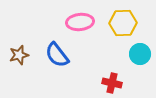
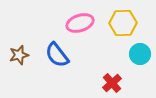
pink ellipse: moved 1 px down; rotated 12 degrees counterclockwise
red cross: rotated 36 degrees clockwise
